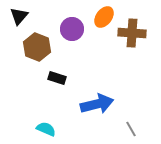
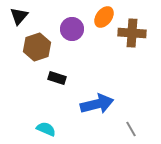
brown hexagon: rotated 20 degrees clockwise
